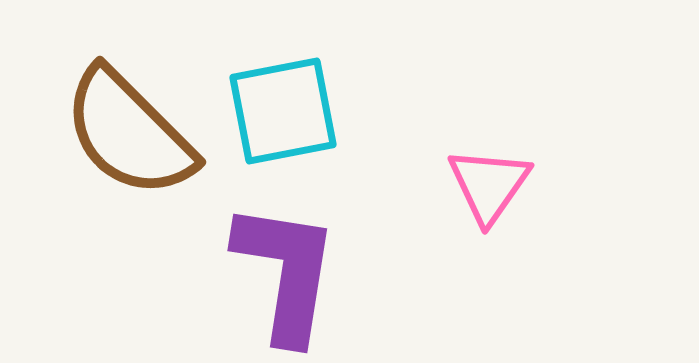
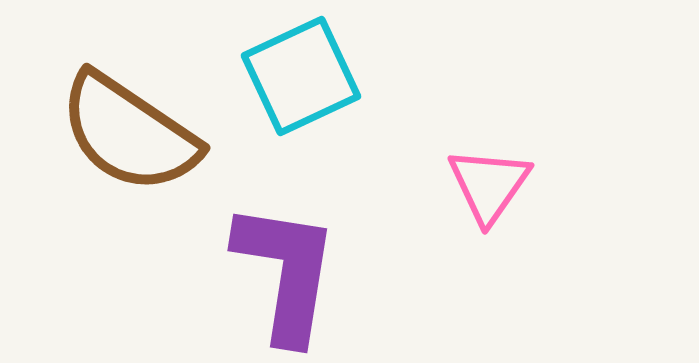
cyan square: moved 18 px right, 35 px up; rotated 14 degrees counterclockwise
brown semicircle: rotated 11 degrees counterclockwise
